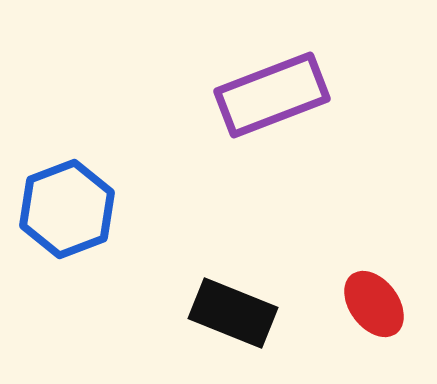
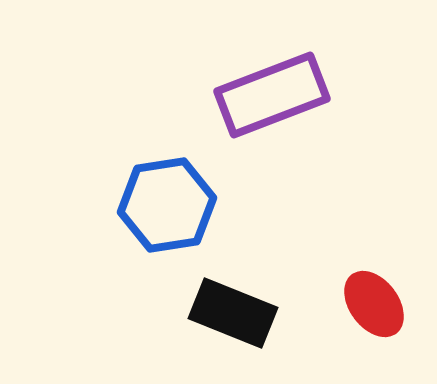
blue hexagon: moved 100 px right, 4 px up; rotated 12 degrees clockwise
